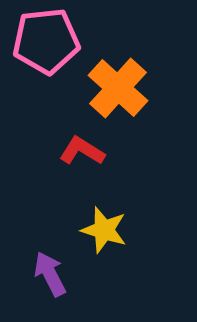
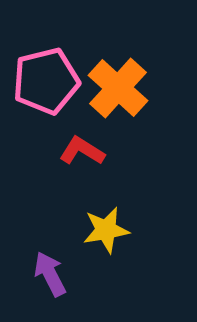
pink pentagon: moved 40 px down; rotated 8 degrees counterclockwise
yellow star: moved 2 px right; rotated 27 degrees counterclockwise
